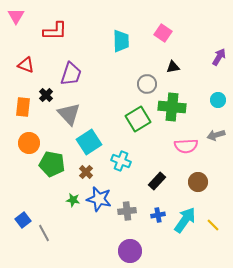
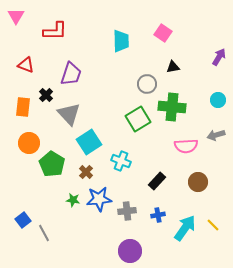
green pentagon: rotated 20 degrees clockwise
blue star: rotated 20 degrees counterclockwise
cyan arrow: moved 8 px down
